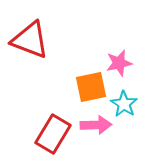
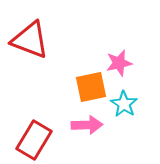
pink arrow: moved 9 px left
red rectangle: moved 19 px left, 6 px down
